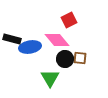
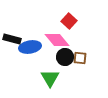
red square: moved 1 px down; rotated 21 degrees counterclockwise
black circle: moved 2 px up
